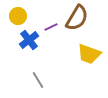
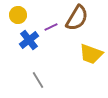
yellow circle: moved 1 px up
yellow trapezoid: moved 2 px right
